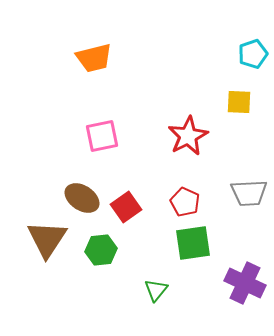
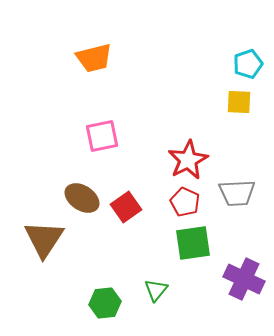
cyan pentagon: moved 5 px left, 10 px down
red star: moved 24 px down
gray trapezoid: moved 12 px left
brown triangle: moved 3 px left
green hexagon: moved 4 px right, 53 px down
purple cross: moved 1 px left, 4 px up
